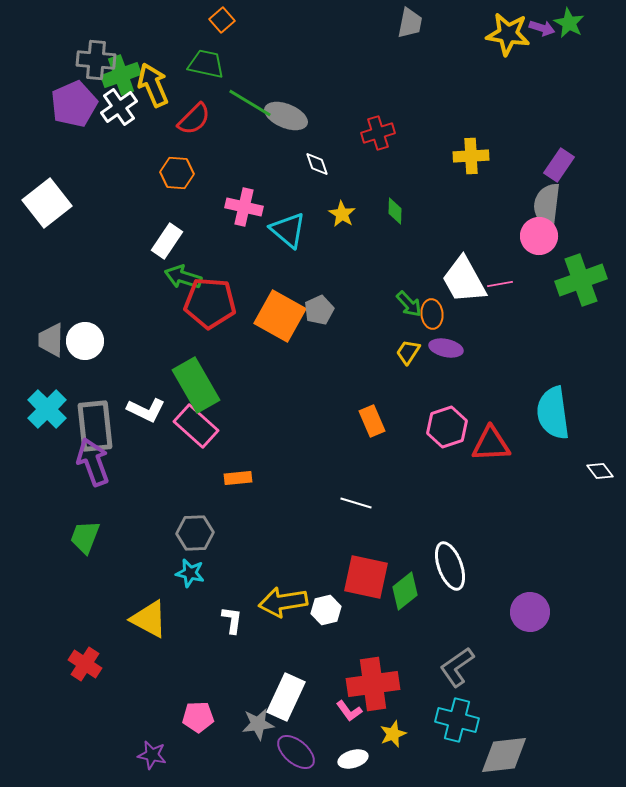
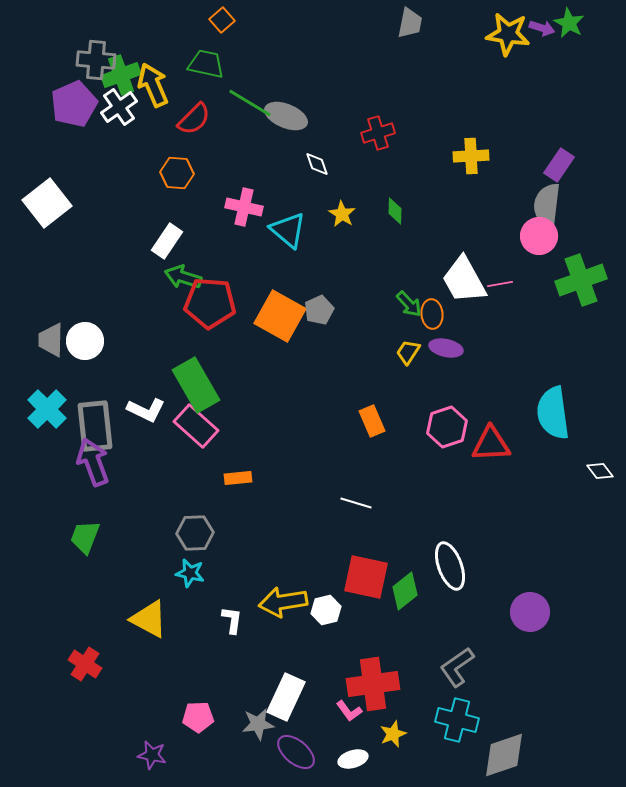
gray diamond at (504, 755): rotated 12 degrees counterclockwise
